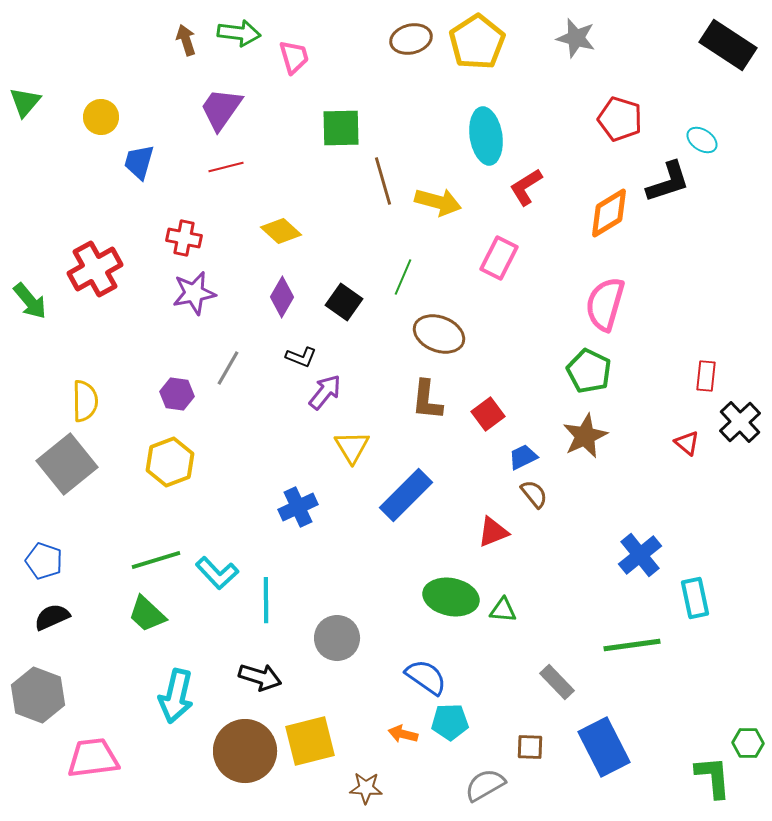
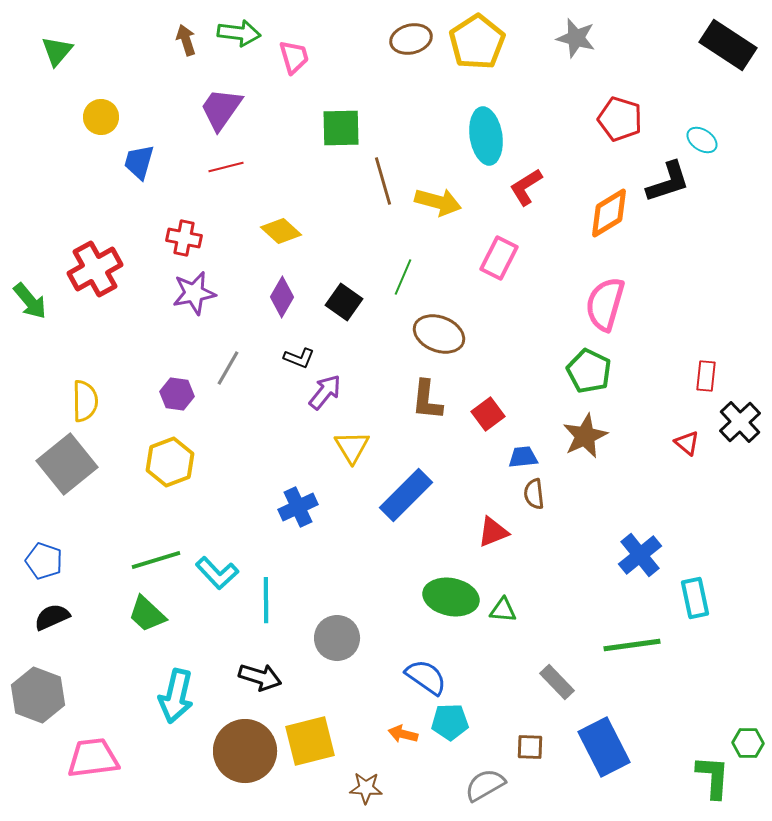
green triangle at (25, 102): moved 32 px right, 51 px up
black L-shape at (301, 357): moved 2 px left, 1 px down
blue trapezoid at (523, 457): rotated 20 degrees clockwise
brown semicircle at (534, 494): rotated 148 degrees counterclockwise
green L-shape at (713, 777): rotated 9 degrees clockwise
